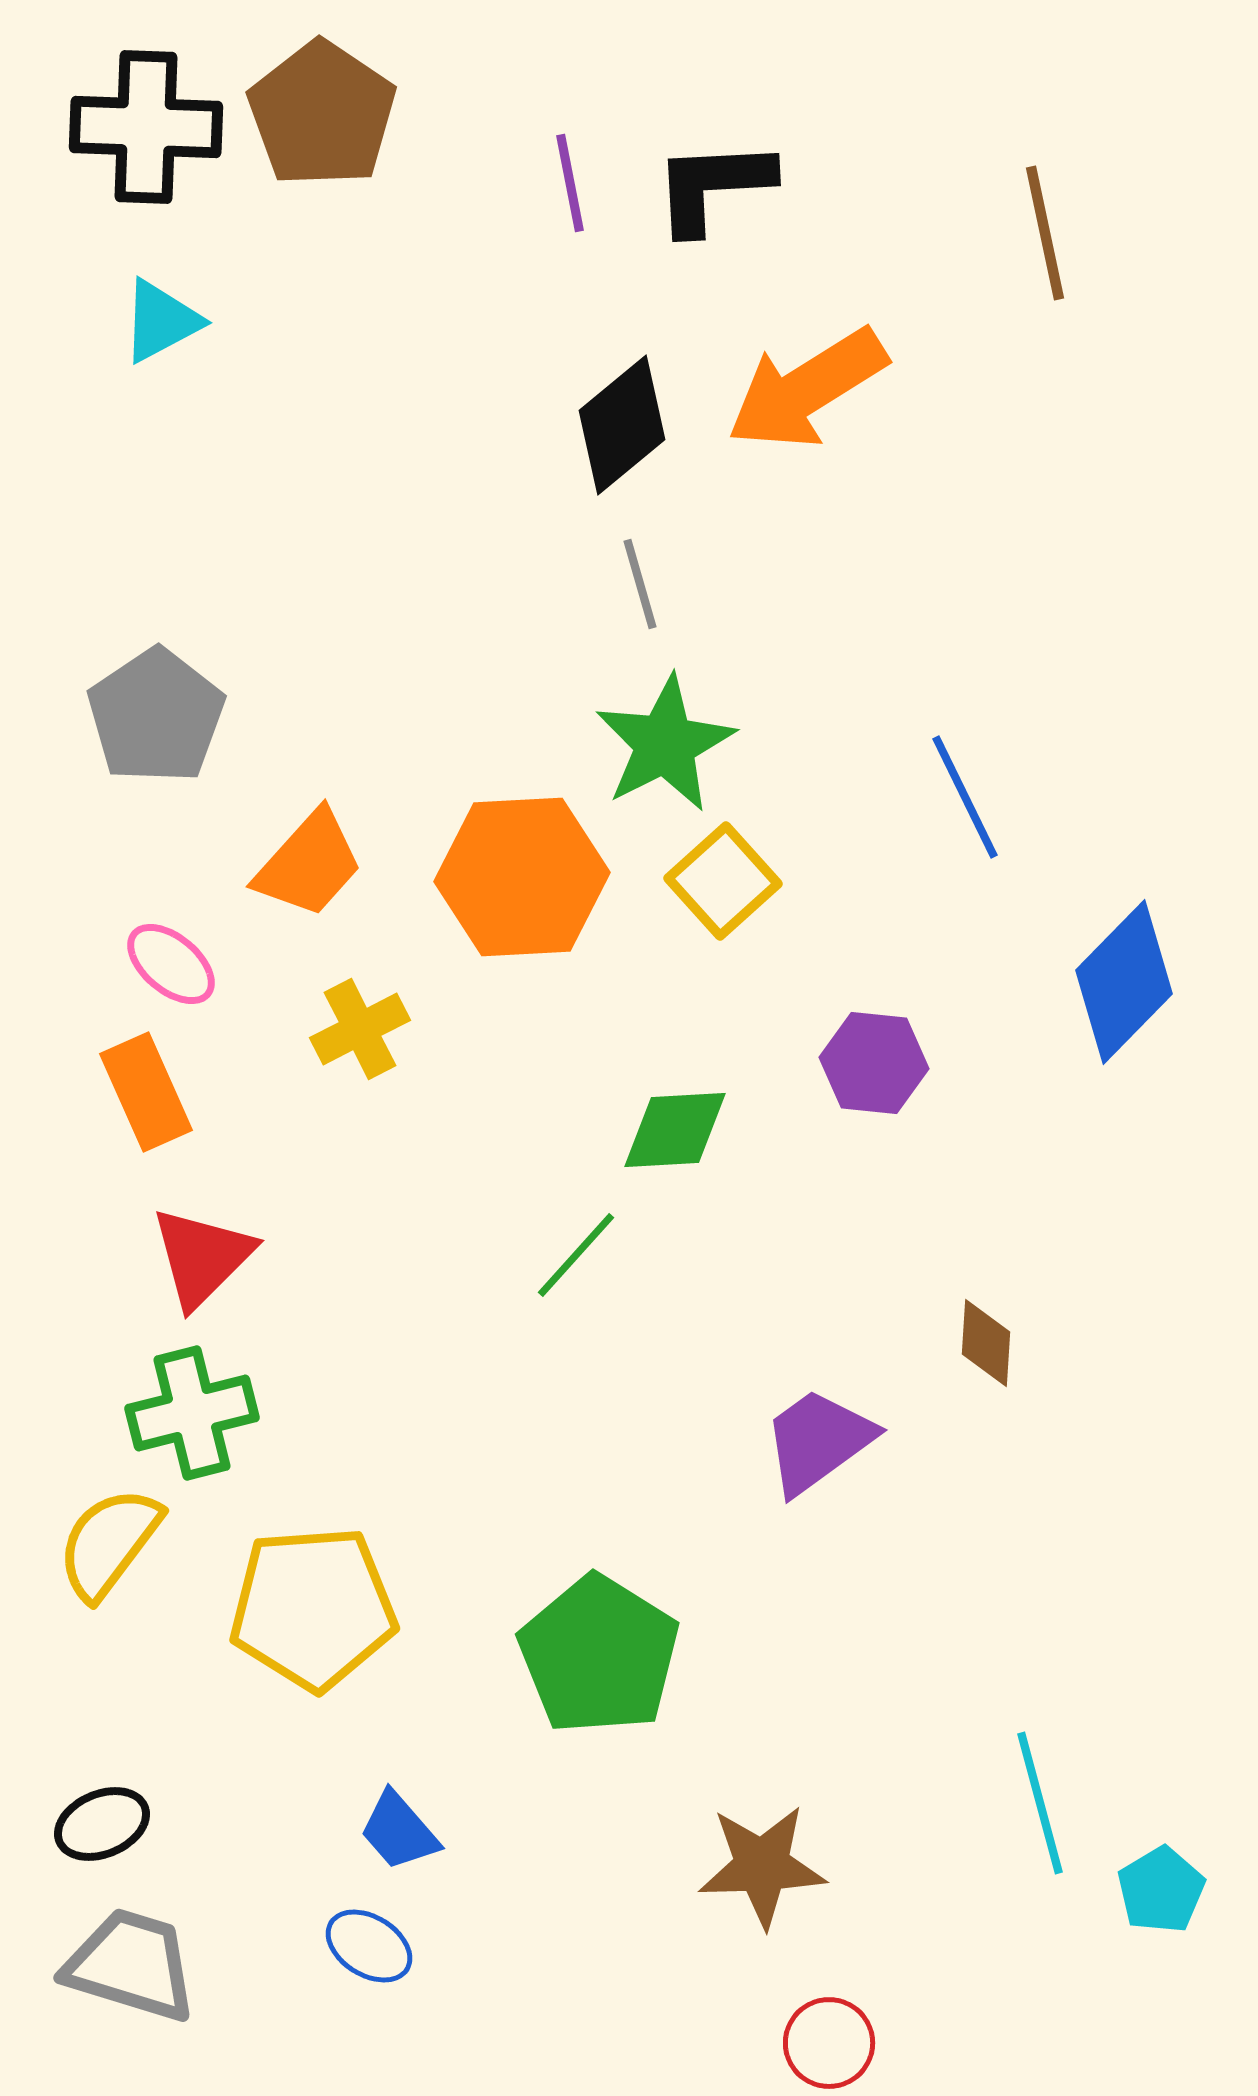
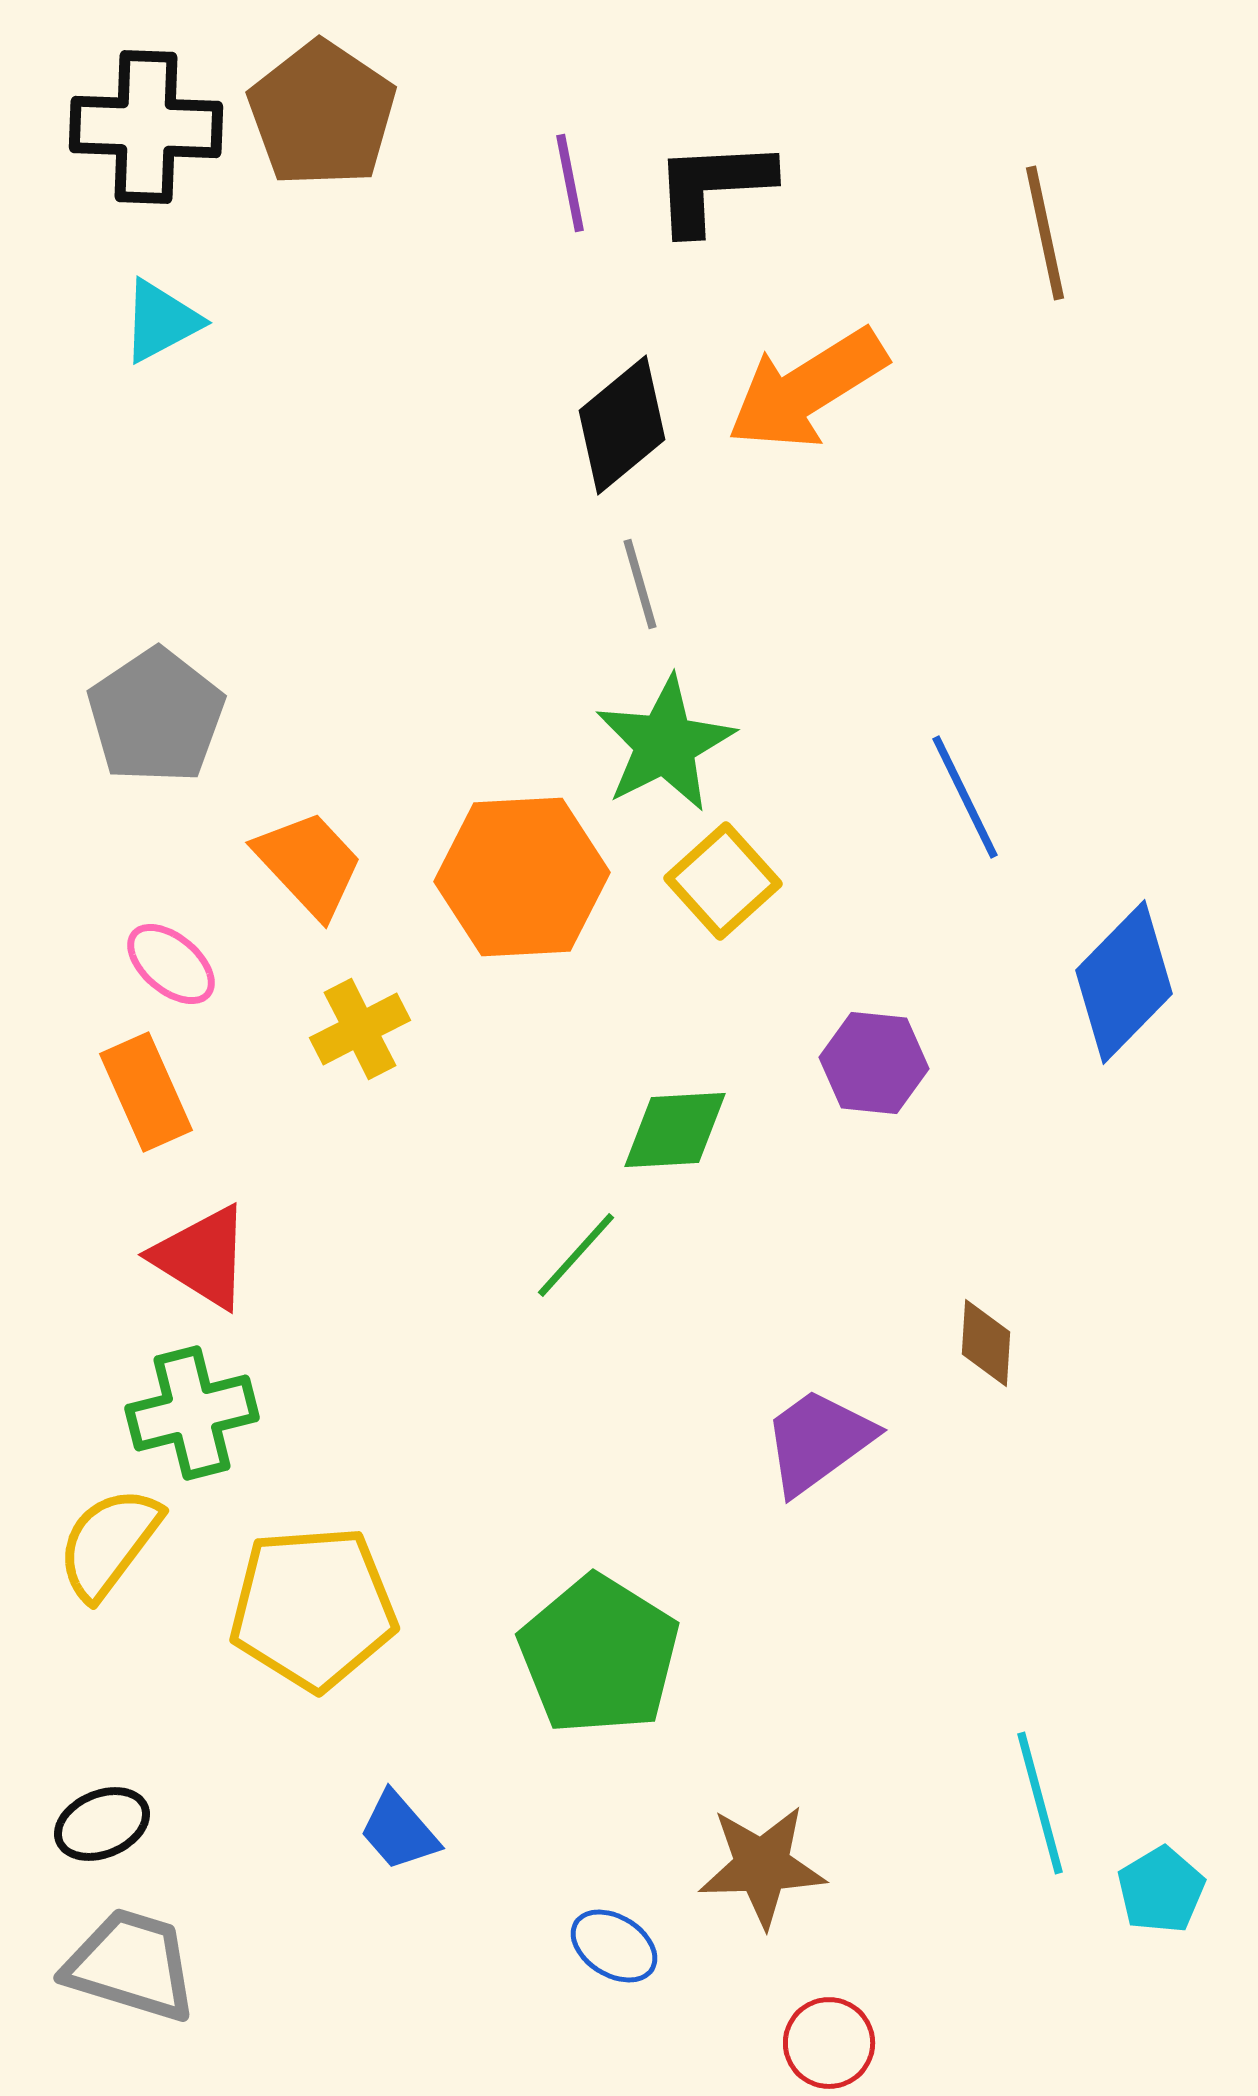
orange trapezoid: rotated 85 degrees counterclockwise
red triangle: rotated 43 degrees counterclockwise
blue ellipse: moved 245 px right
